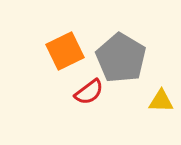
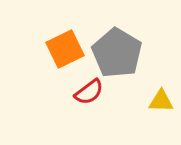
orange square: moved 2 px up
gray pentagon: moved 4 px left, 5 px up
